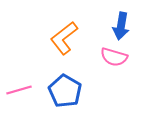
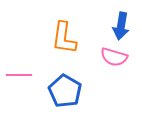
orange L-shape: rotated 44 degrees counterclockwise
pink line: moved 15 px up; rotated 15 degrees clockwise
